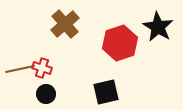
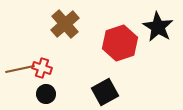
black square: moved 1 px left; rotated 16 degrees counterclockwise
